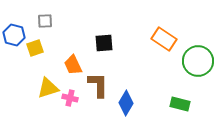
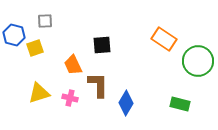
black square: moved 2 px left, 2 px down
yellow triangle: moved 9 px left, 5 px down
